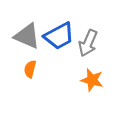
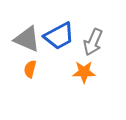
gray triangle: moved 3 px down
gray arrow: moved 5 px right, 1 px up
orange star: moved 8 px left, 8 px up; rotated 15 degrees counterclockwise
